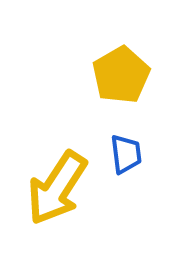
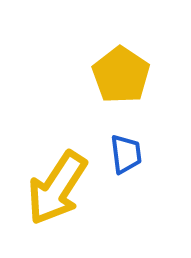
yellow pentagon: rotated 8 degrees counterclockwise
